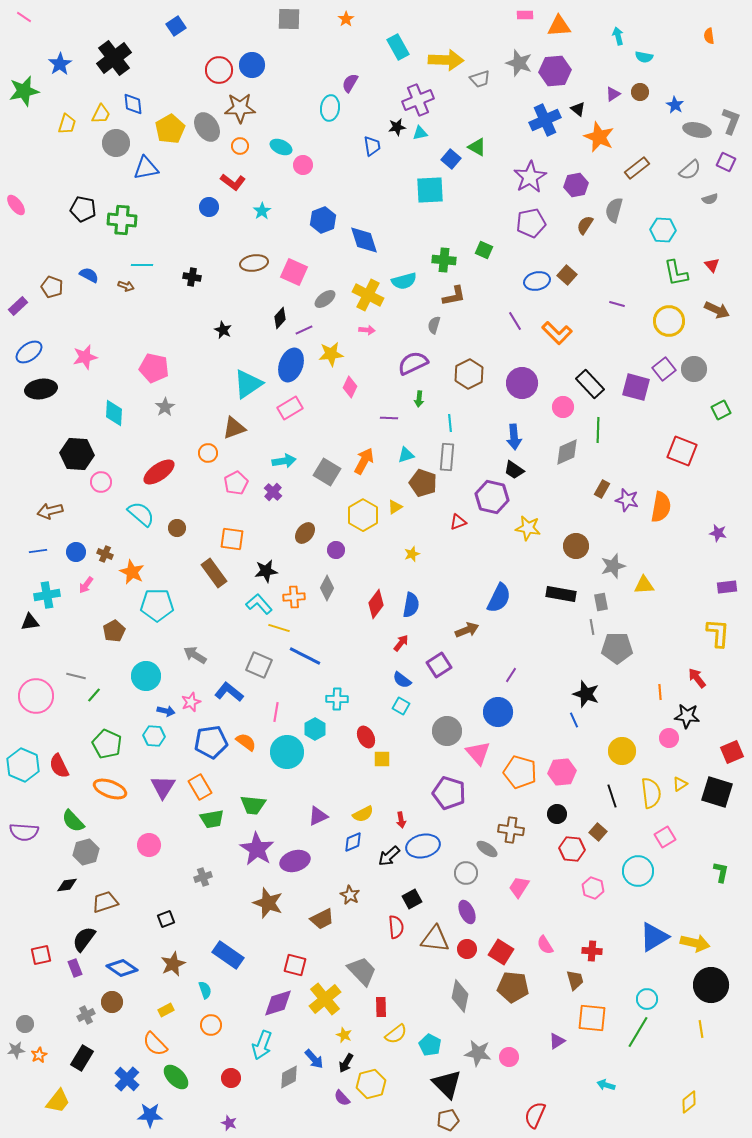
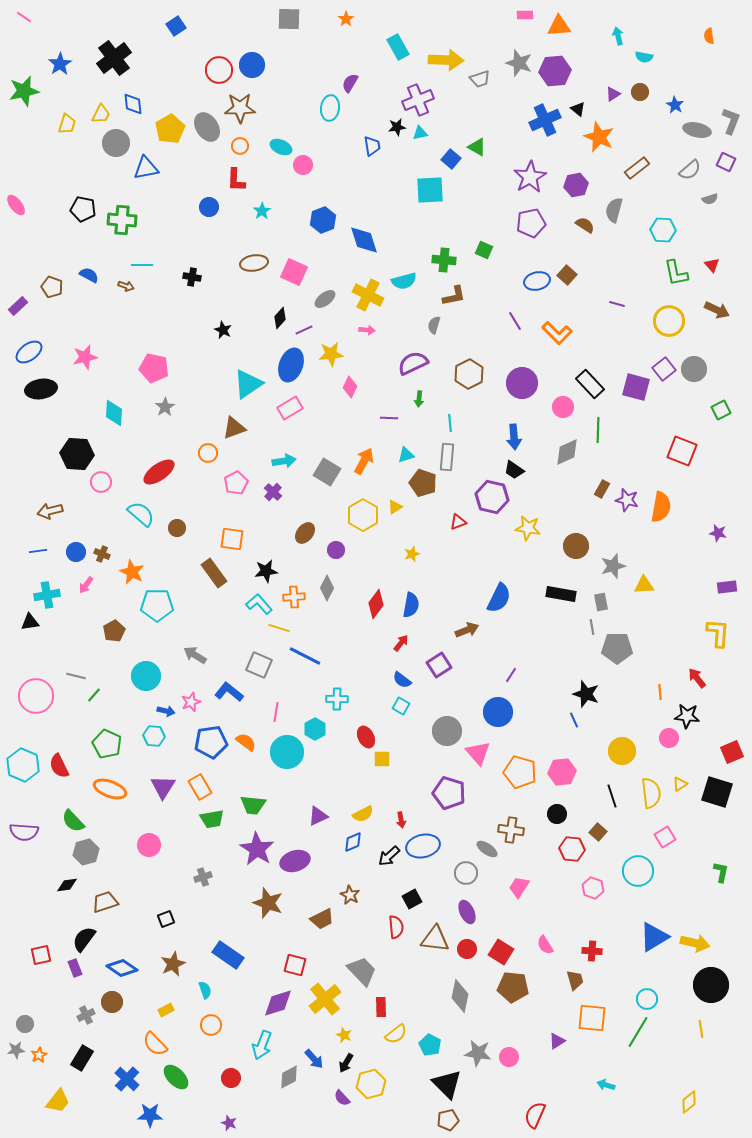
red L-shape at (233, 182): moved 3 px right, 2 px up; rotated 55 degrees clockwise
brown semicircle at (585, 225): rotated 90 degrees clockwise
brown cross at (105, 554): moved 3 px left
